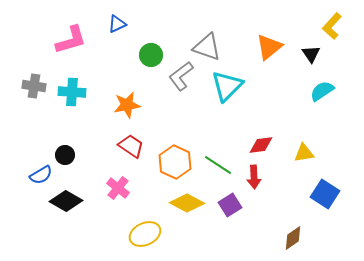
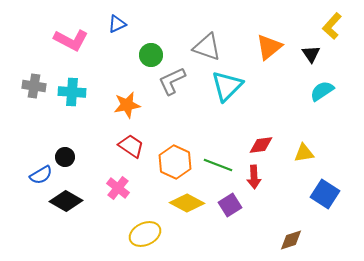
pink L-shape: rotated 44 degrees clockwise
gray L-shape: moved 9 px left, 5 px down; rotated 12 degrees clockwise
black circle: moved 2 px down
green line: rotated 12 degrees counterclockwise
brown diamond: moved 2 px left, 2 px down; rotated 15 degrees clockwise
